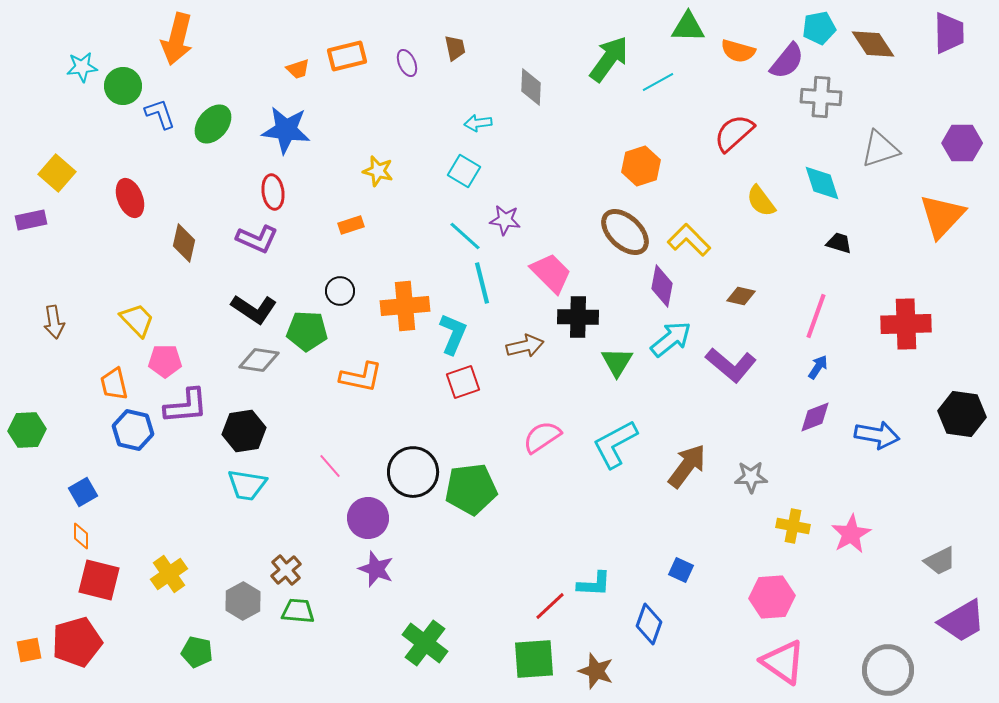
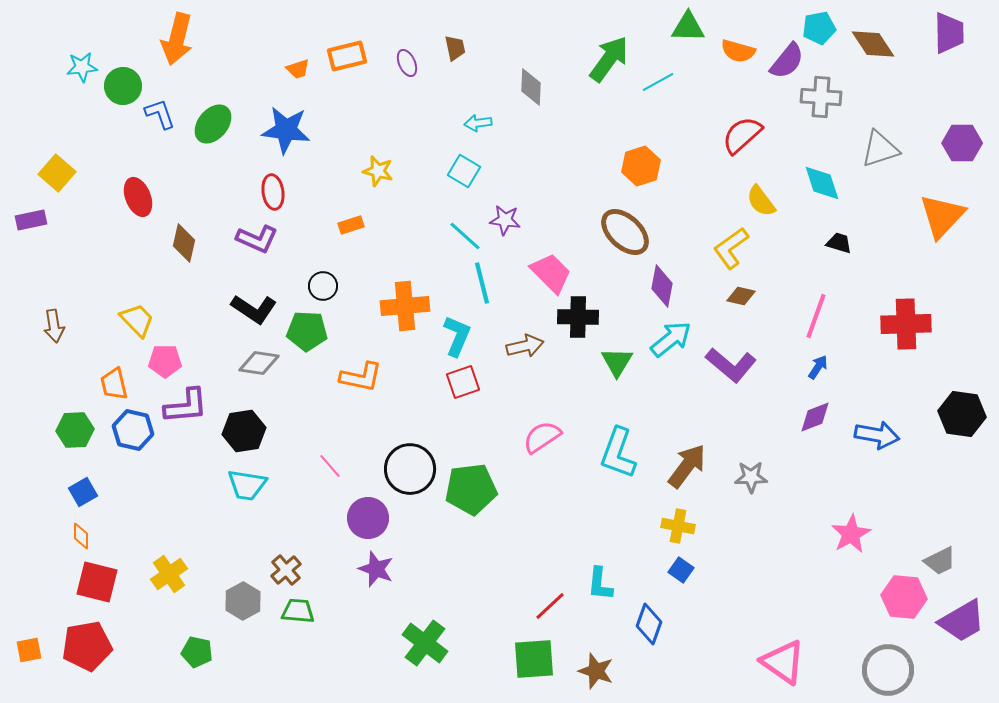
red semicircle at (734, 133): moved 8 px right, 2 px down
red ellipse at (130, 198): moved 8 px right, 1 px up
yellow L-shape at (689, 240): moved 42 px right, 8 px down; rotated 81 degrees counterclockwise
black circle at (340, 291): moved 17 px left, 5 px up
brown arrow at (54, 322): moved 4 px down
cyan L-shape at (453, 334): moved 4 px right, 2 px down
gray diamond at (259, 360): moved 3 px down
green hexagon at (27, 430): moved 48 px right
cyan L-shape at (615, 444): moved 3 px right, 9 px down; rotated 42 degrees counterclockwise
black circle at (413, 472): moved 3 px left, 3 px up
yellow cross at (793, 526): moved 115 px left
blue square at (681, 570): rotated 10 degrees clockwise
red square at (99, 580): moved 2 px left, 2 px down
cyan L-shape at (594, 584): moved 6 px right; rotated 93 degrees clockwise
pink hexagon at (772, 597): moved 132 px right; rotated 9 degrees clockwise
red pentagon at (77, 642): moved 10 px right, 4 px down; rotated 6 degrees clockwise
